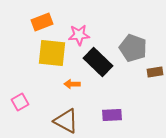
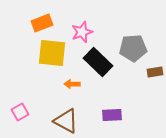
orange rectangle: moved 1 px down
pink star: moved 3 px right, 3 px up; rotated 15 degrees counterclockwise
gray pentagon: rotated 24 degrees counterclockwise
pink square: moved 10 px down
